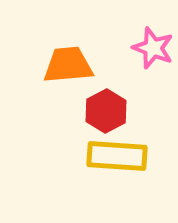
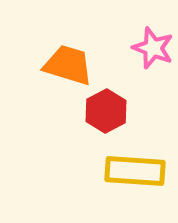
orange trapezoid: rotated 22 degrees clockwise
yellow rectangle: moved 18 px right, 15 px down
